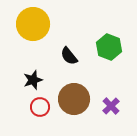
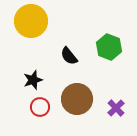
yellow circle: moved 2 px left, 3 px up
brown circle: moved 3 px right
purple cross: moved 5 px right, 2 px down
